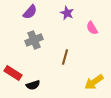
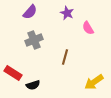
pink semicircle: moved 4 px left
